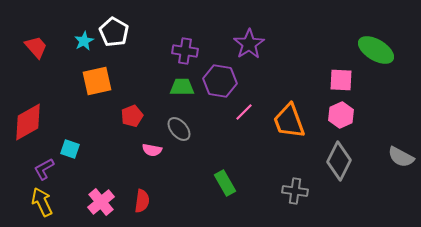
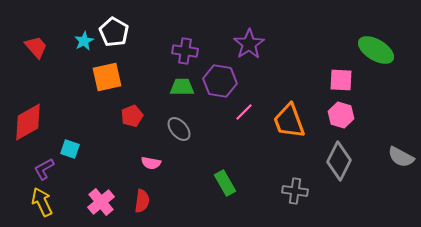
orange square: moved 10 px right, 4 px up
pink hexagon: rotated 20 degrees counterclockwise
pink semicircle: moved 1 px left, 13 px down
